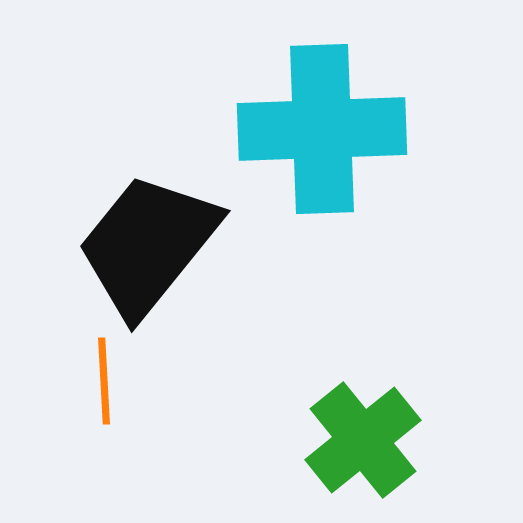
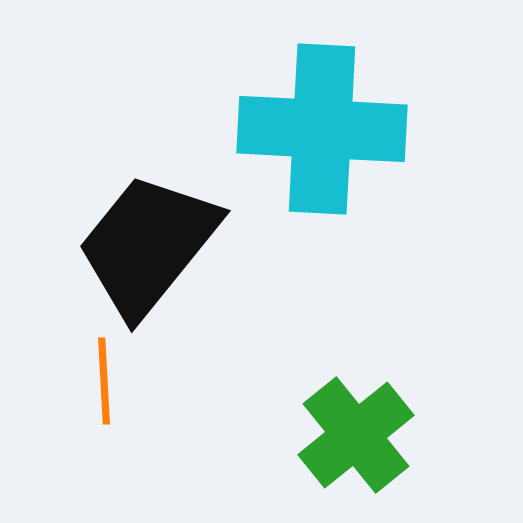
cyan cross: rotated 5 degrees clockwise
green cross: moved 7 px left, 5 px up
